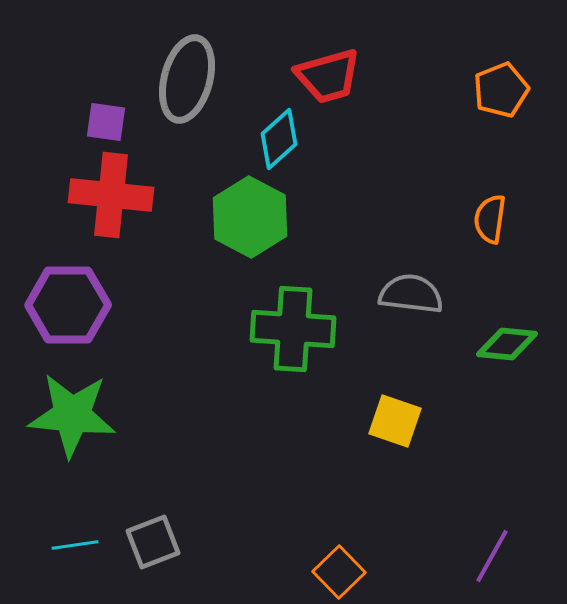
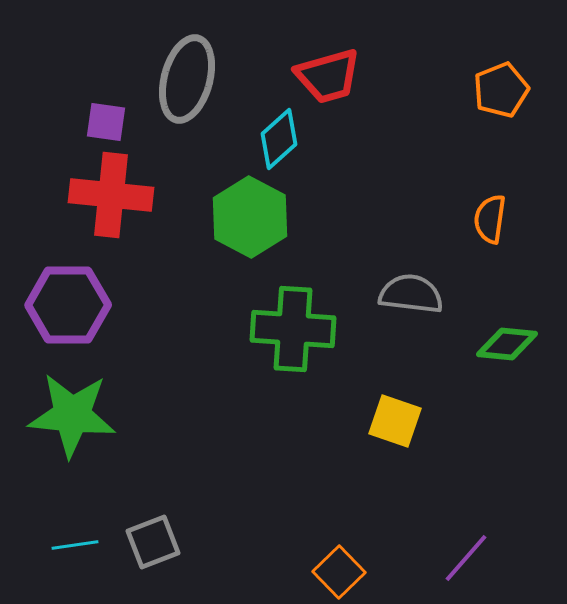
purple line: moved 26 px left, 2 px down; rotated 12 degrees clockwise
